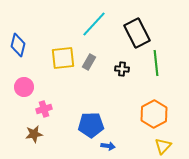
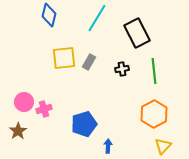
cyan line: moved 3 px right, 6 px up; rotated 12 degrees counterclockwise
blue diamond: moved 31 px right, 30 px up
yellow square: moved 1 px right
green line: moved 2 px left, 8 px down
black cross: rotated 16 degrees counterclockwise
pink circle: moved 15 px down
blue pentagon: moved 7 px left, 1 px up; rotated 15 degrees counterclockwise
brown star: moved 16 px left, 3 px up; rotated 24 degrees counterclockwise
blue arrow: rotated 96 degrees counterclockwise
